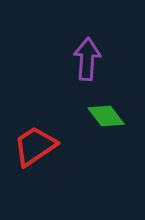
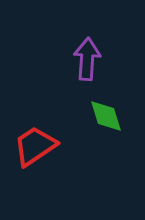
green diamond: rotated 21 degrees clockwise
